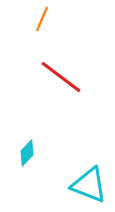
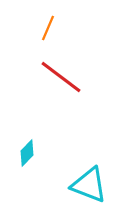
orange line: moved 6 px right, 9 px down
